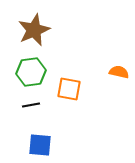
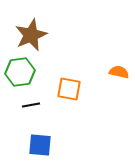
brown star: moved 3 px left, 5 px down
green hexagon: moved 11 px left
